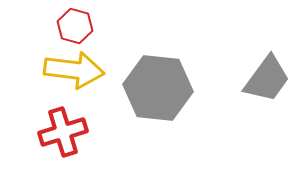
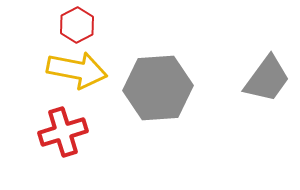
red hexagon: moved 2 px right, 1 px up; rotated 16 degrees clockwise
yellow arrow: moved 3 px right; rotated 4 degrees clockwise
gray hexagon: rotated 10 degrees counterclockwise
